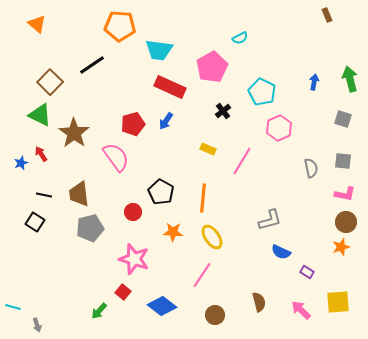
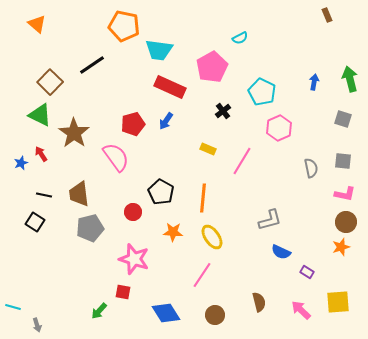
orange pentagon at (120, 26): moved 4 px right; rotated 8 degrees clockwise
red square at (123, 292): rotated 28 degrees counterclockwise
blue diamond at (162, 306): moved 4 px right, 7 px down; rotated 20 degrees clockwise
